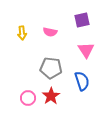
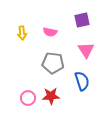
gray pentagon: moved 2 px right, 5 px up
red star: rotated 30 degrees clockwise
